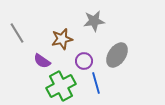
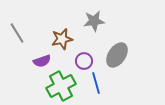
purple semicircle: rotated 54 degrees counterclockwise
